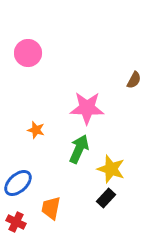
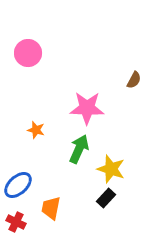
blue ellipse: moved 2 px down
